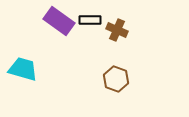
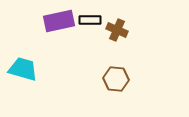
purple rectangle: rotated 48 degrees counterclockwise
brown hexagon: rotated 15 degrees counterclockwise
